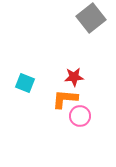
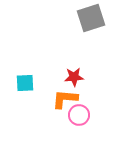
gray square: rotated 20 degrees clockwise
cyan square: rotated 24 degrees counterclockwise
pink circle: moved 1 px left, 1 px up
